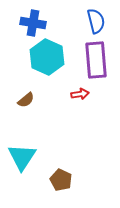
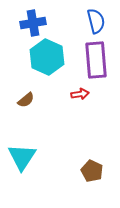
blue cross: rotated 20 degrees counterclockwise
brown pentagon: moved 31 px right, 9 px up
